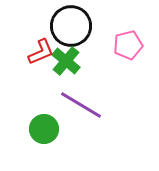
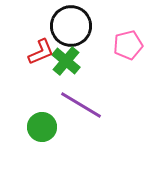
green circle: moved 2 px left, 2 px up
